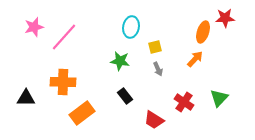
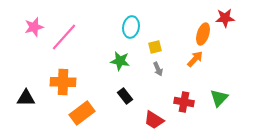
orange ellipse: moved 2 px down
red cross: rotated 24 degrees counterclockwise
